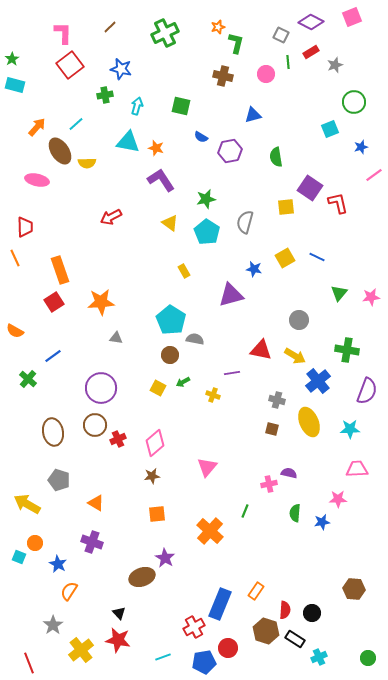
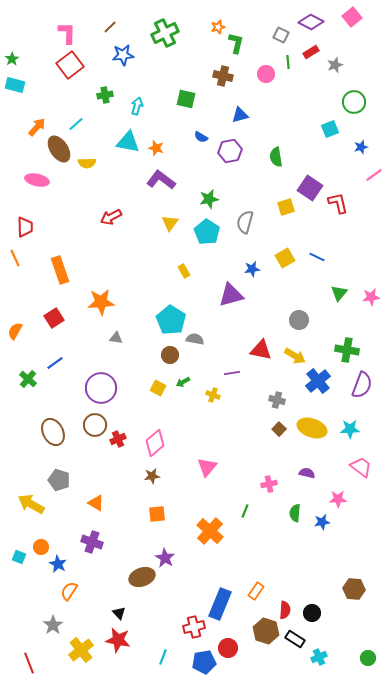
pink square at (352, 17): rotated 18 degrees counterclockwise
pink L-shape at (63, 33): moved 4 px right
blue star at (121, 69): moved 2 px right, 14 px up; rotated 20 degrees counterclockwise
green square at (181, 106): moved 5 px right, 7 px up
blue triangle at (253, 115): moved 13 px left
brown ellipse at (60, 151): moved 1 px left, 2 px up
purple L-shape at (161, 180): rotated 20 degrees counterclockwise
green star at (206, 199): moved 3 px right
yellow square at (286, 207): rotated 12 degrees counterclockwise
yellow triangle at (170, 223): rotated 30 degrees clockwise
blue star at (254, 269): moved 2 px left; rotated 21 degrees counterclockwise
red square at (54, 302): moved 16 px down
orange semicircle at (15, 331): rotated 90 degrees clockwise
blue line at (53, 356): moved 2 px right, 7 px down
purple semicircle at (367, 391): moved 5 px left, 6 px up
yellow ellipse at (309, 422): moved 3 px right, 6 px down; rotated 48 degrees counterclockwise
brown square at (272, 429): moved 7 px right; rotated 32 degrees clockwise
brown ellipse at (53, 432): rotated 16 degrees counterclockwise
pink trapezoid at (357, 469): moved 4 px right, 2 px up; rotated 40 degrees clockwise
purple semicircle at (289, 473): moved 18 px right
yellow arrow at (27, 504): moved 4 px right
orange circle at (35, 543): moved 6 px right, 4 px down
red cross at (194, 627): rotated 15 degrees clockwise
cyan line at (163, 657): rotated 49 degrees counterclockwise
